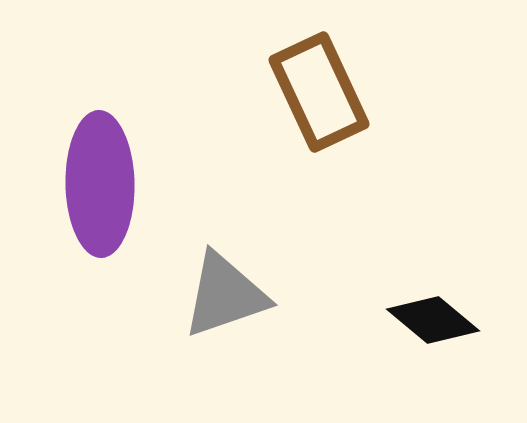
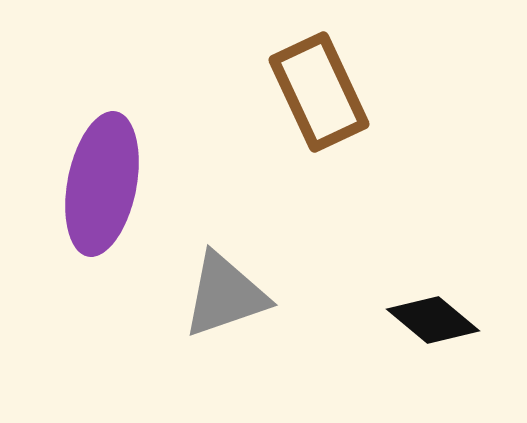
purple ellipse: moved 2 px right; rotated 12 degrees clockwise
